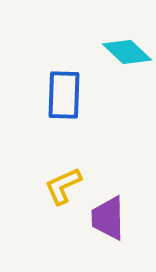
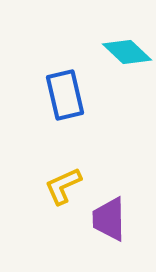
blue rectangle: moved 1 px right; rotated 15 degrees counterclockwise
purple trapezoid: moved 1 px right, 1 px down
